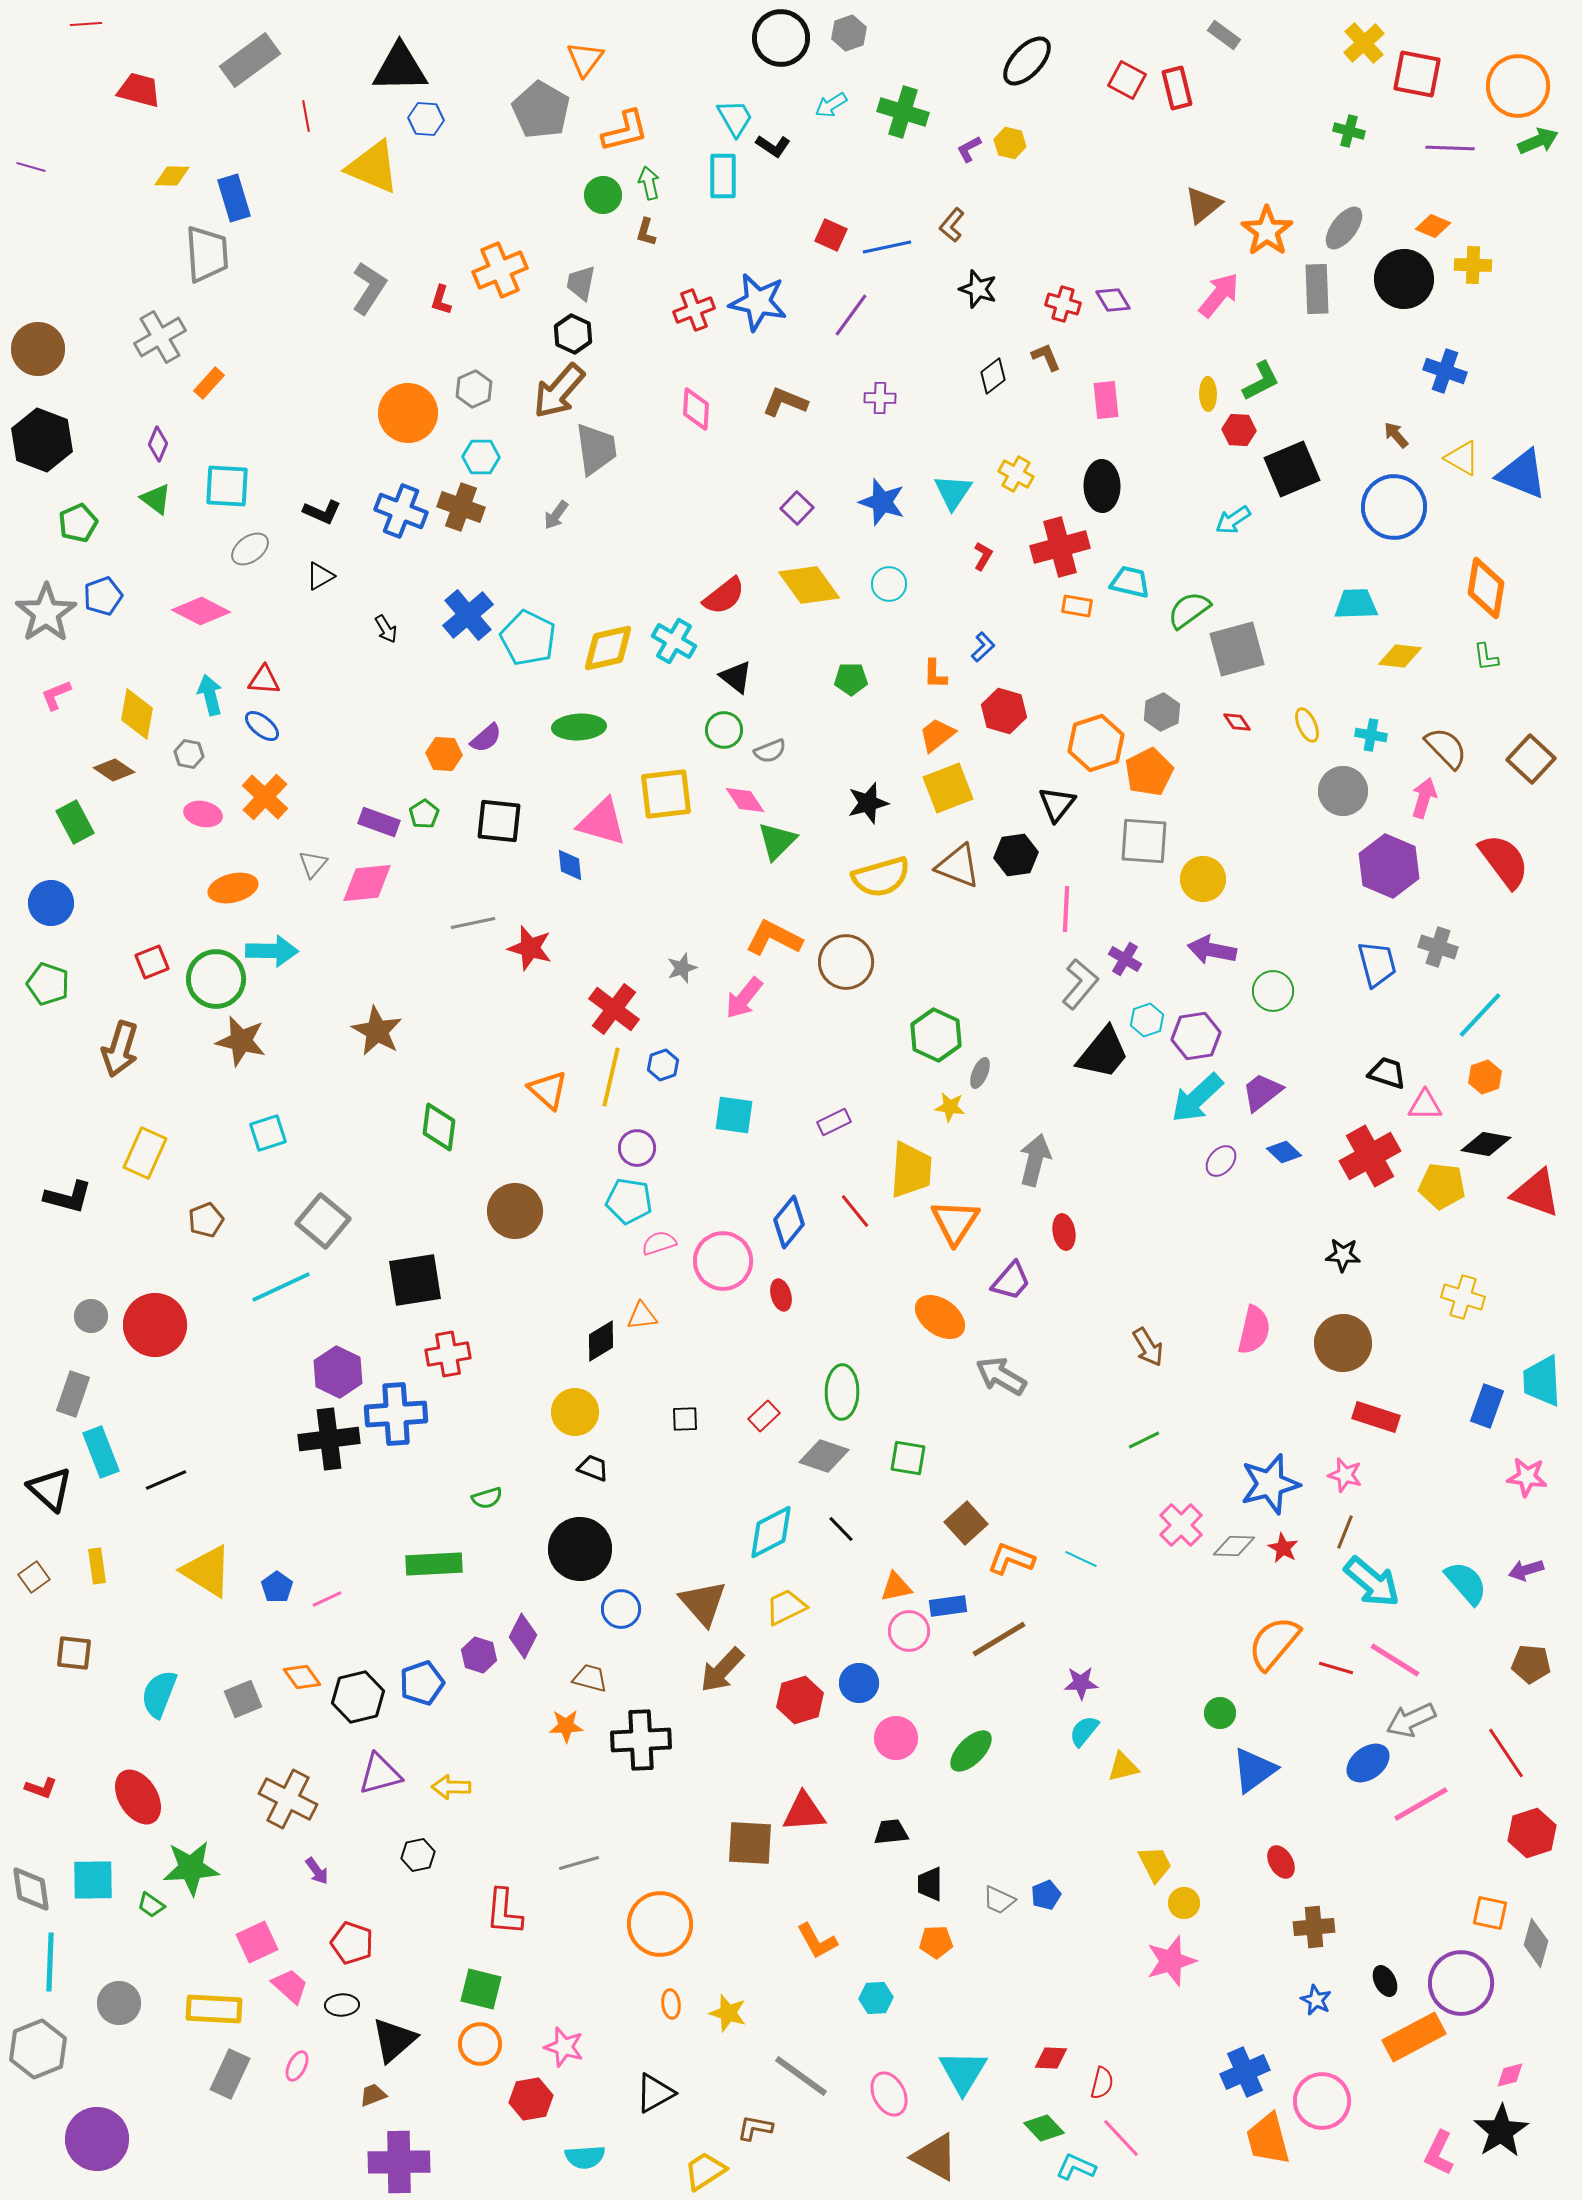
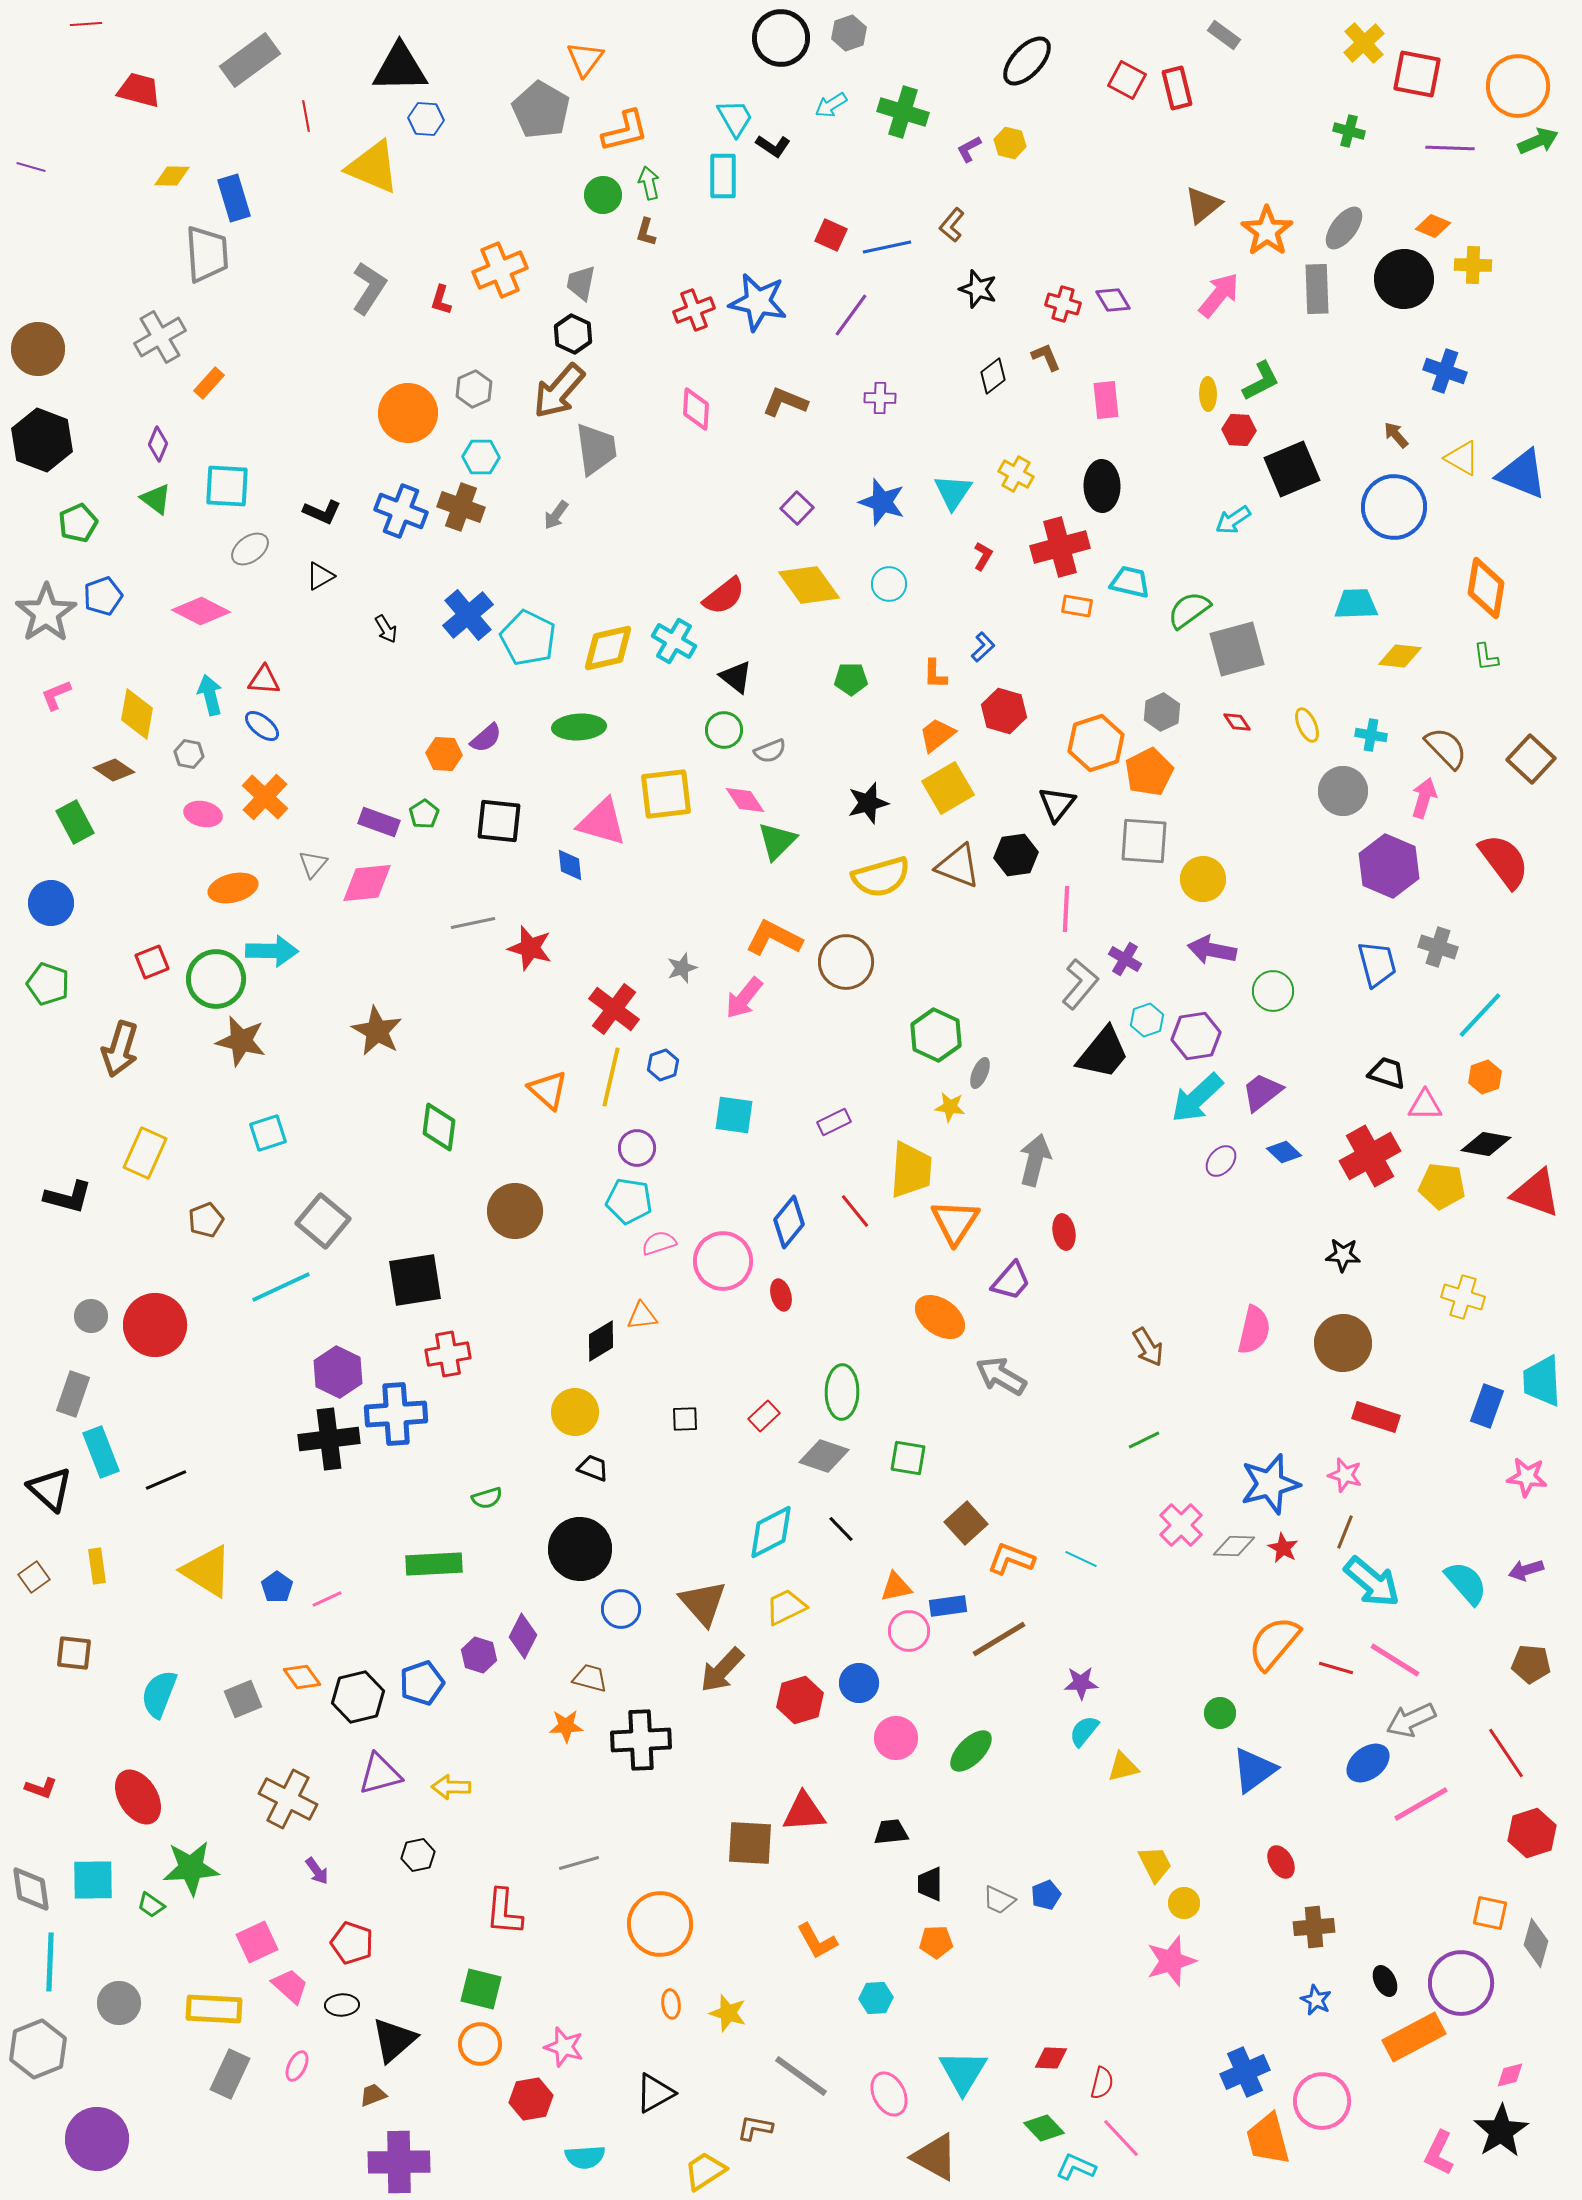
yellow square at (948, 788): rotated 9 degrees counterclockwise
